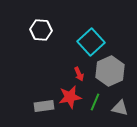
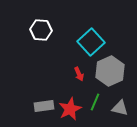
red star: moved 12 px down; rotated 15 degrees counterclockwise
